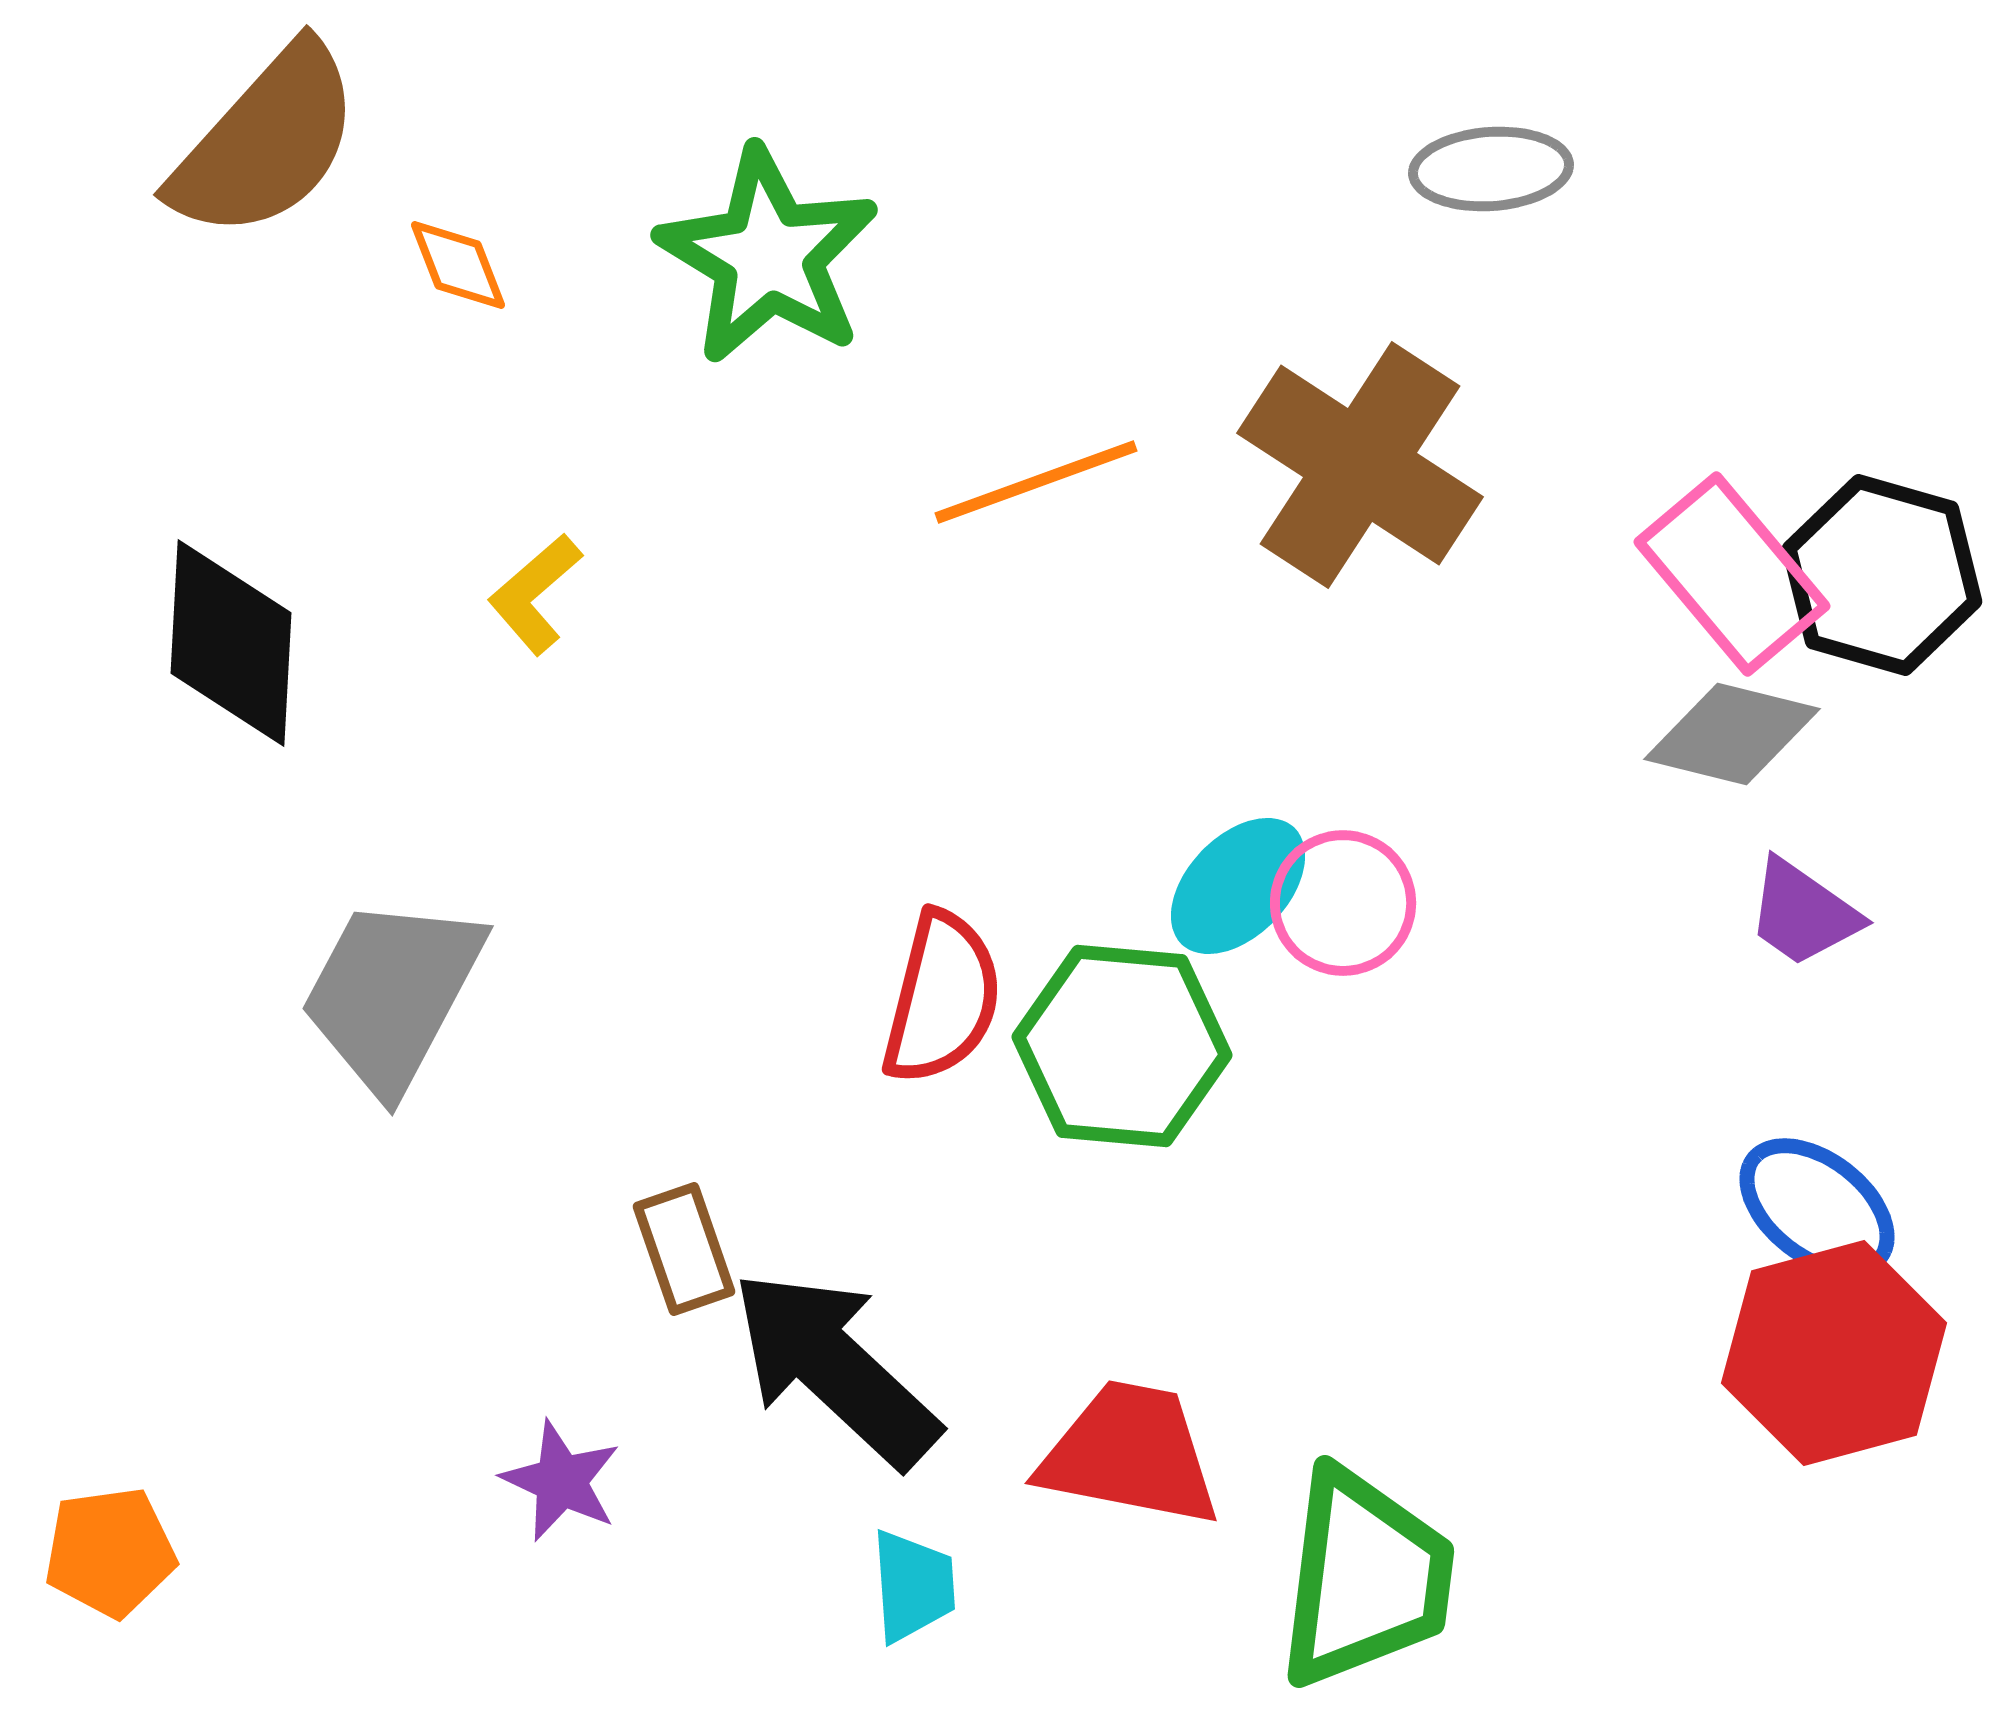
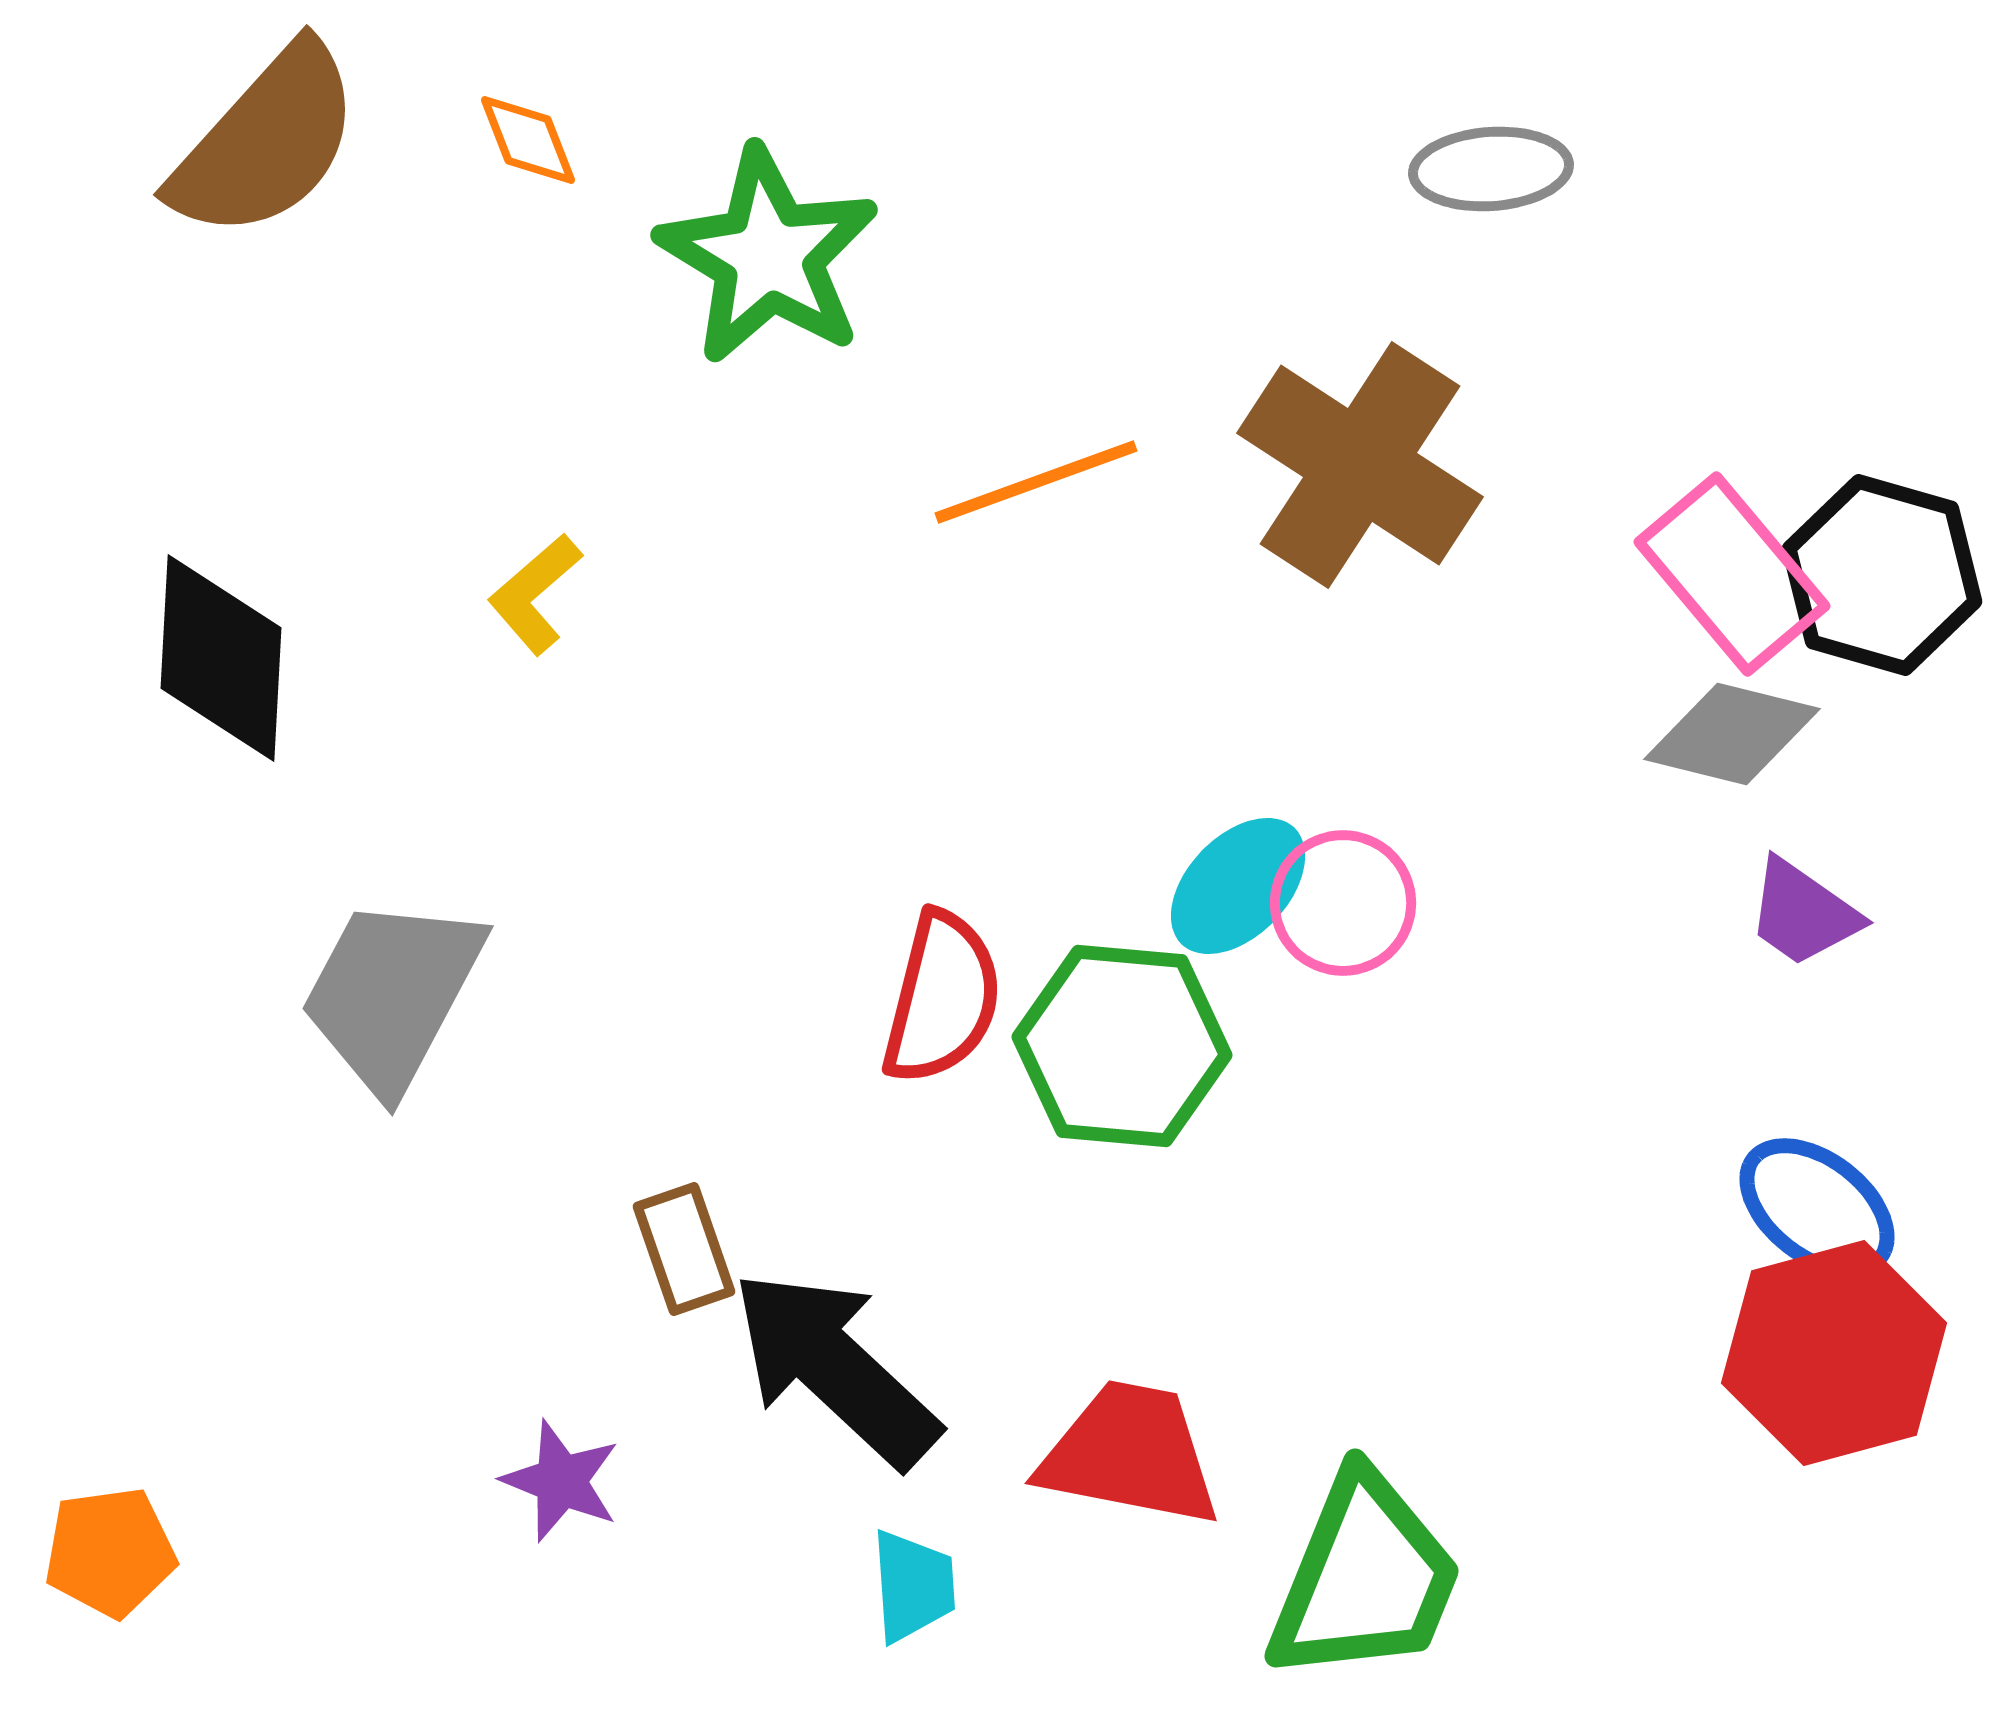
orange diamond: moved 70 px right, 125 px up
black diamond: moved 10 px left, 15 px down
purple star: rotated 3 degrees counterclockwise
green trapezoid: rotated 15 degrees clockwise
